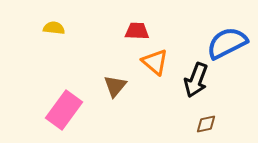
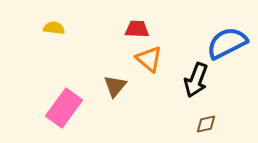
red trapezoid: moved 2 px up
orange triangle: moved 6 px left, 3 px up
pink rectangle: moved 2 px up
